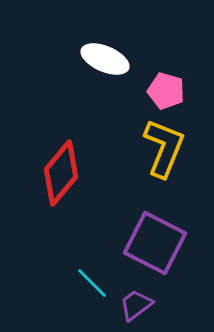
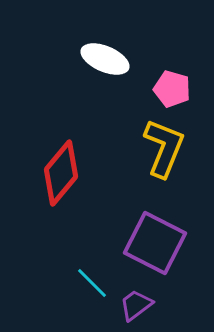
pink pentagon: moved 6 px right, 2 px up
